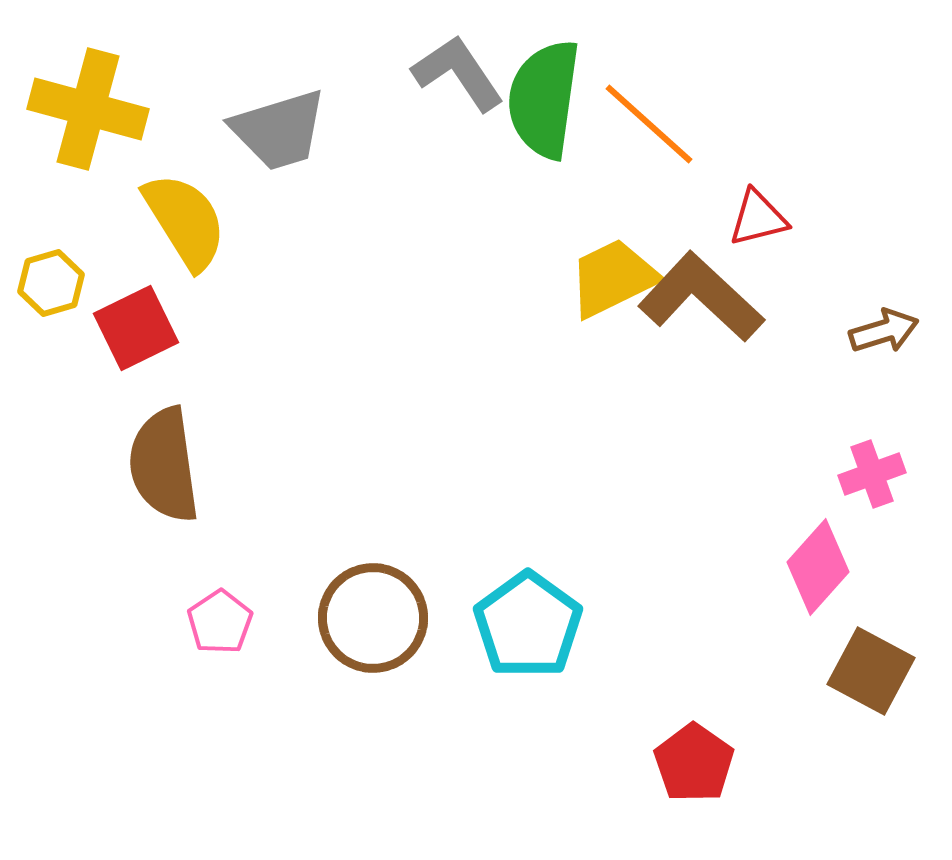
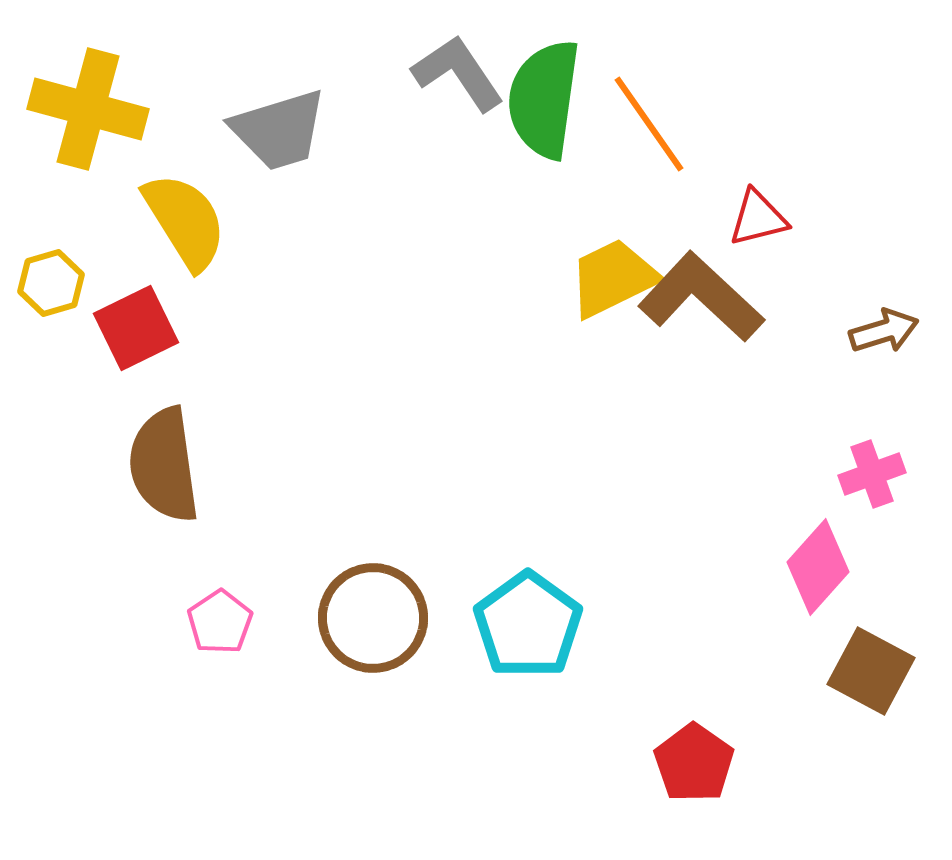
orange line: rotated 13 degrees clockwise
